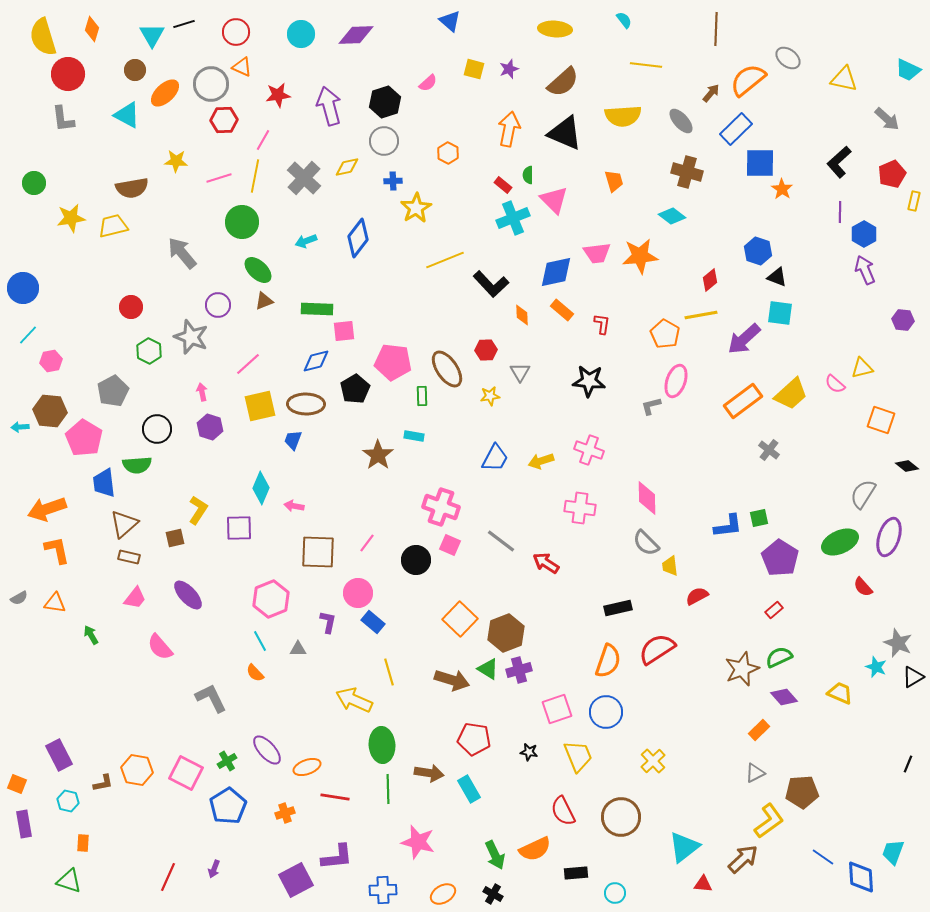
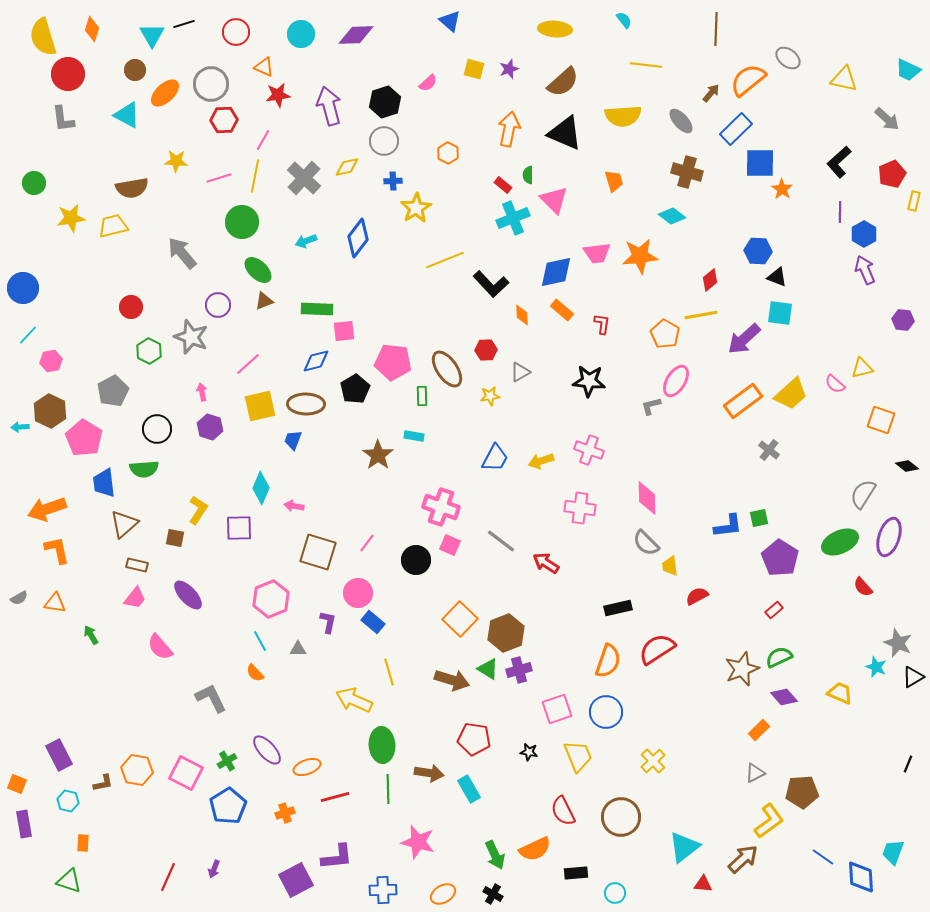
orange triangle at (242, 67): moved 22 px right
blue hexagon at (758, 251): rotated 16 degrees counterclockwise
gray triangle at (520, 372): rotated 30 degrees clockwise
pink ellipse at (676, 381): rotated 12 degrees clockwise
brown hexagon at (50, 411): rotated 20 degrees clockwise
green semicircle at (137, 465): moved 7 px right, 4 px down
brown square at (175, 538): rotated 24 degrees clockwise
brown square at (318, 552): rotated 15 degrees clockwise
brown rectangle at (129, 557): moved 8 px right, 8 px down
red line at (335, 797): rotated 24 degrees counterclockwise
